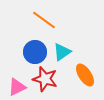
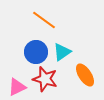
blue circle: moved 1 px right
